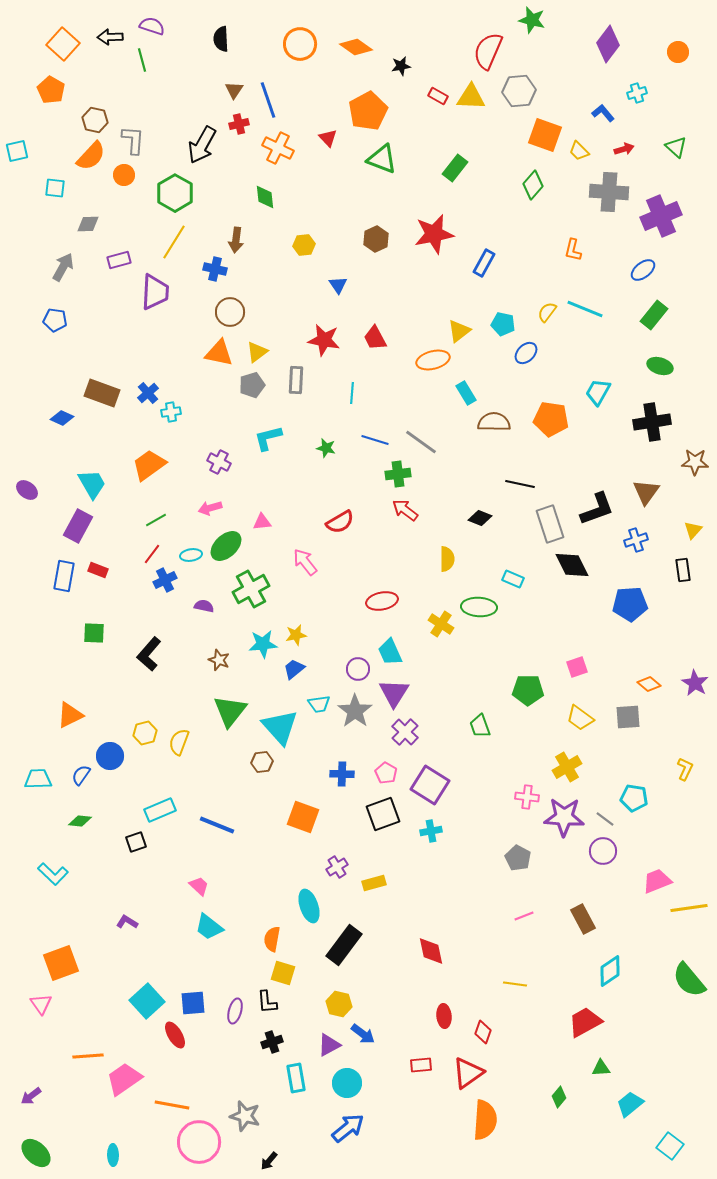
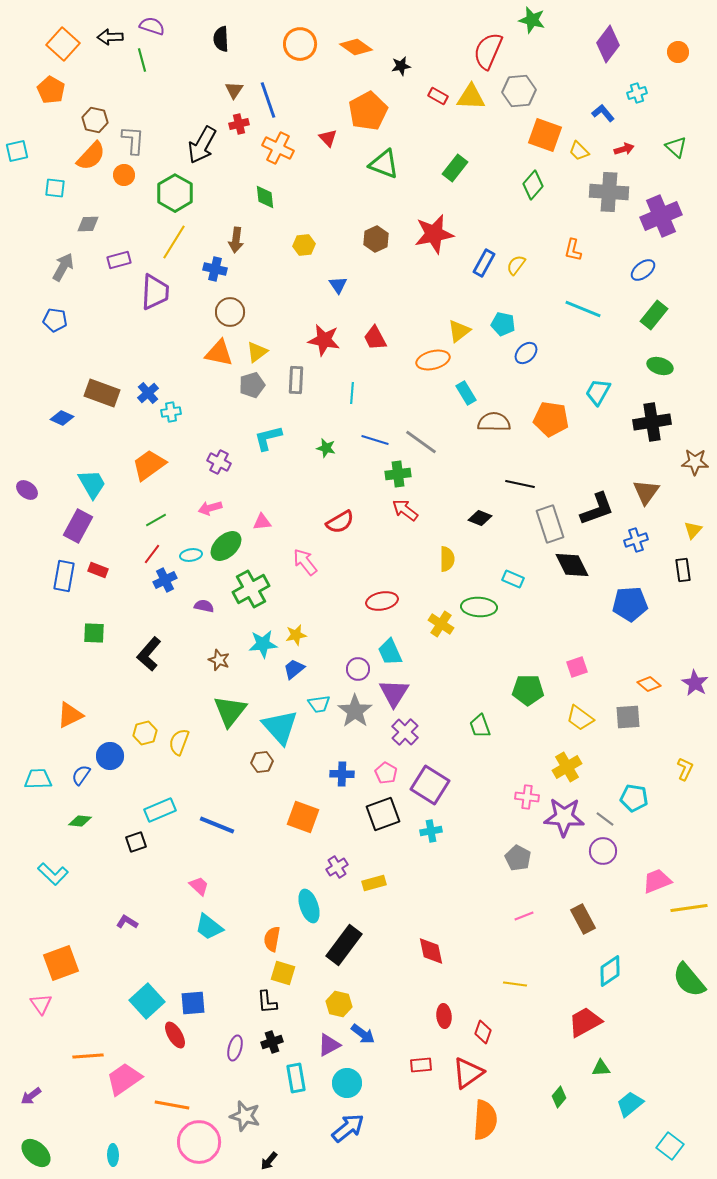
green triangle at (382, 159): moved 2 px right, 5 px down
cyan line at (585, 309): moved 2 px left
yellow semicircle at (547, 312): moved 31 px left, 47 px up
purple ellipse at (235, 1011): moved 37 px down
